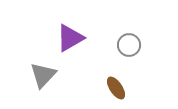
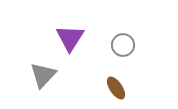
purple triangle: rotated 28 degrees counterclockwise
gray circle: moved 6 px left
